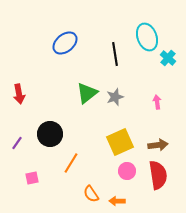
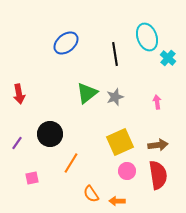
blue ellipse: moved 1 px right
